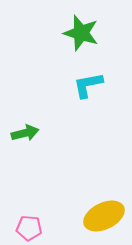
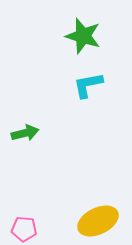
green star: moved 2 px right, 3 px down
yellow ellipse: moved 6 px left, 5 px down
pink pentagon: moved 5 px left, 1 px down
